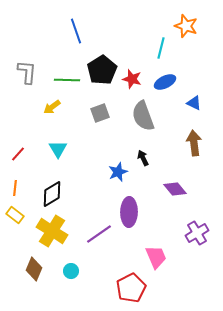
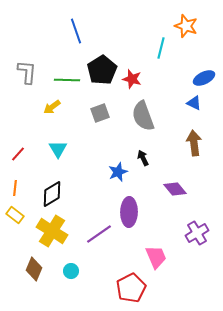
blue ellipse: moved 39 px right, 4 px up
